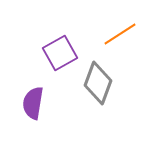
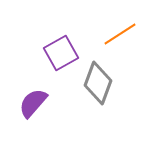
purple square: moved 1 px right
purple semicircle: rotated 32 degrees clockwise
